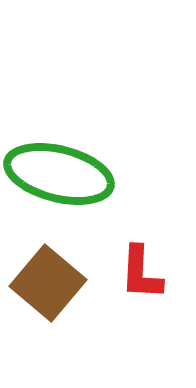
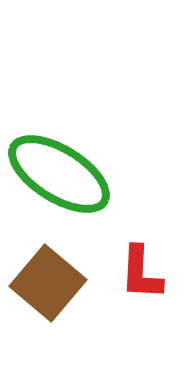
green ellipse: rotated 18 degrees clockwise
